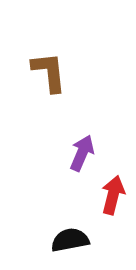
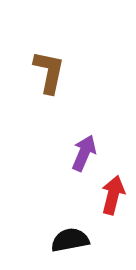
brown L-shape: rotated 18 degrees clockwise
purple arrow: moved 2 px right
